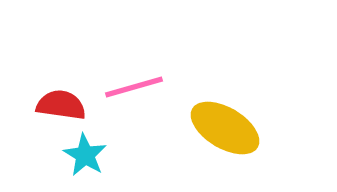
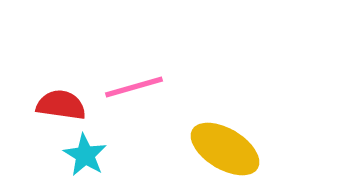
yellow ellipse: moved 21 px down
